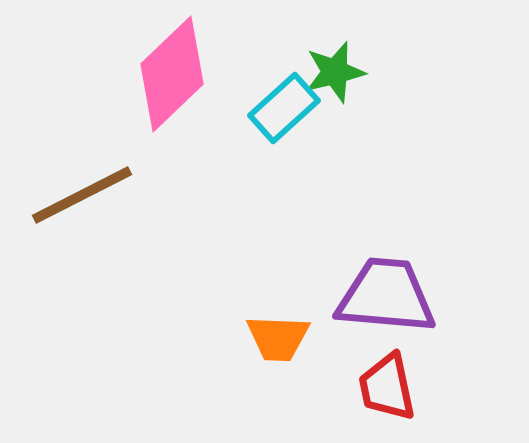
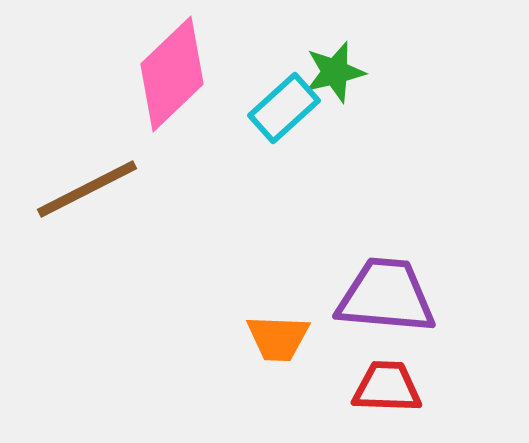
brown line: moved 5 px right, 6 px up
red trapezoid: rotated 104 degrees clockwise
